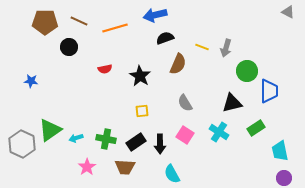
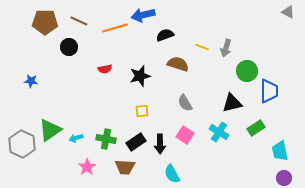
blue arrow: moved 12 px left
black semicircle: moved 3 px up
brown semicircle: rotated 95 degrees counterclockwise
black star: rotated 25 degrees clockwise
